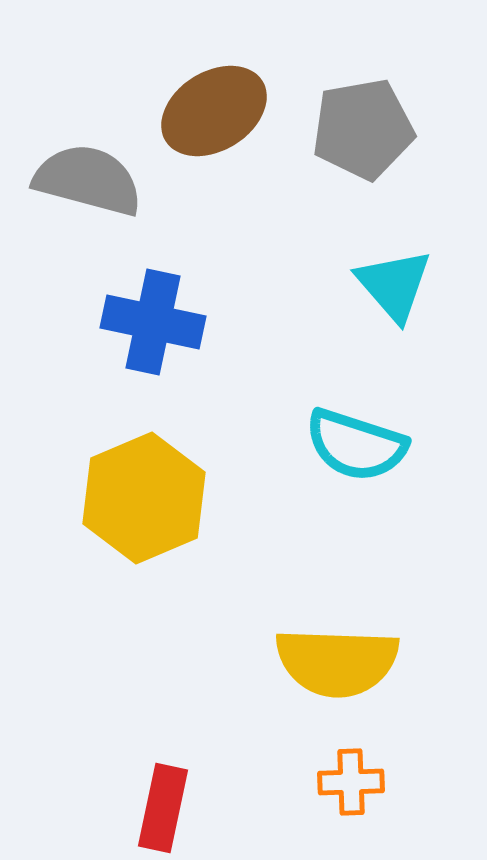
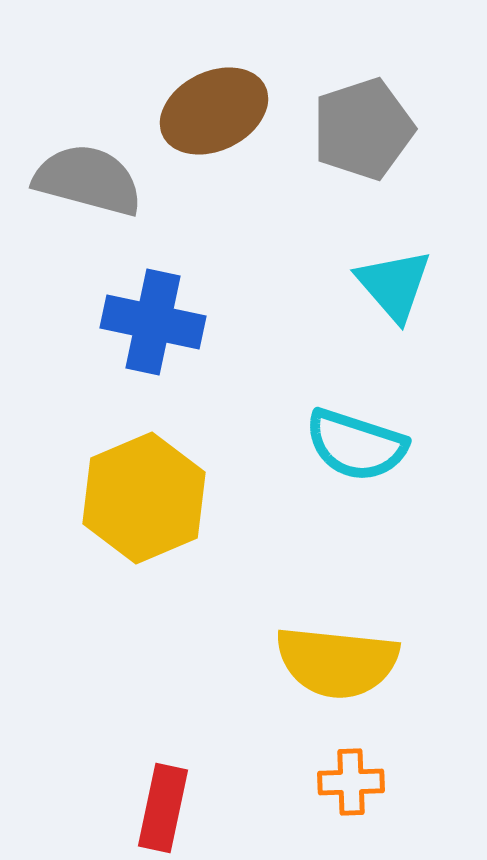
brown ellipse: rotated 6 degrees clockwise
gray pentagon: rotated 8 degrees counterclockwise
yellow semicircle: rotated 4 degrees clockwise
